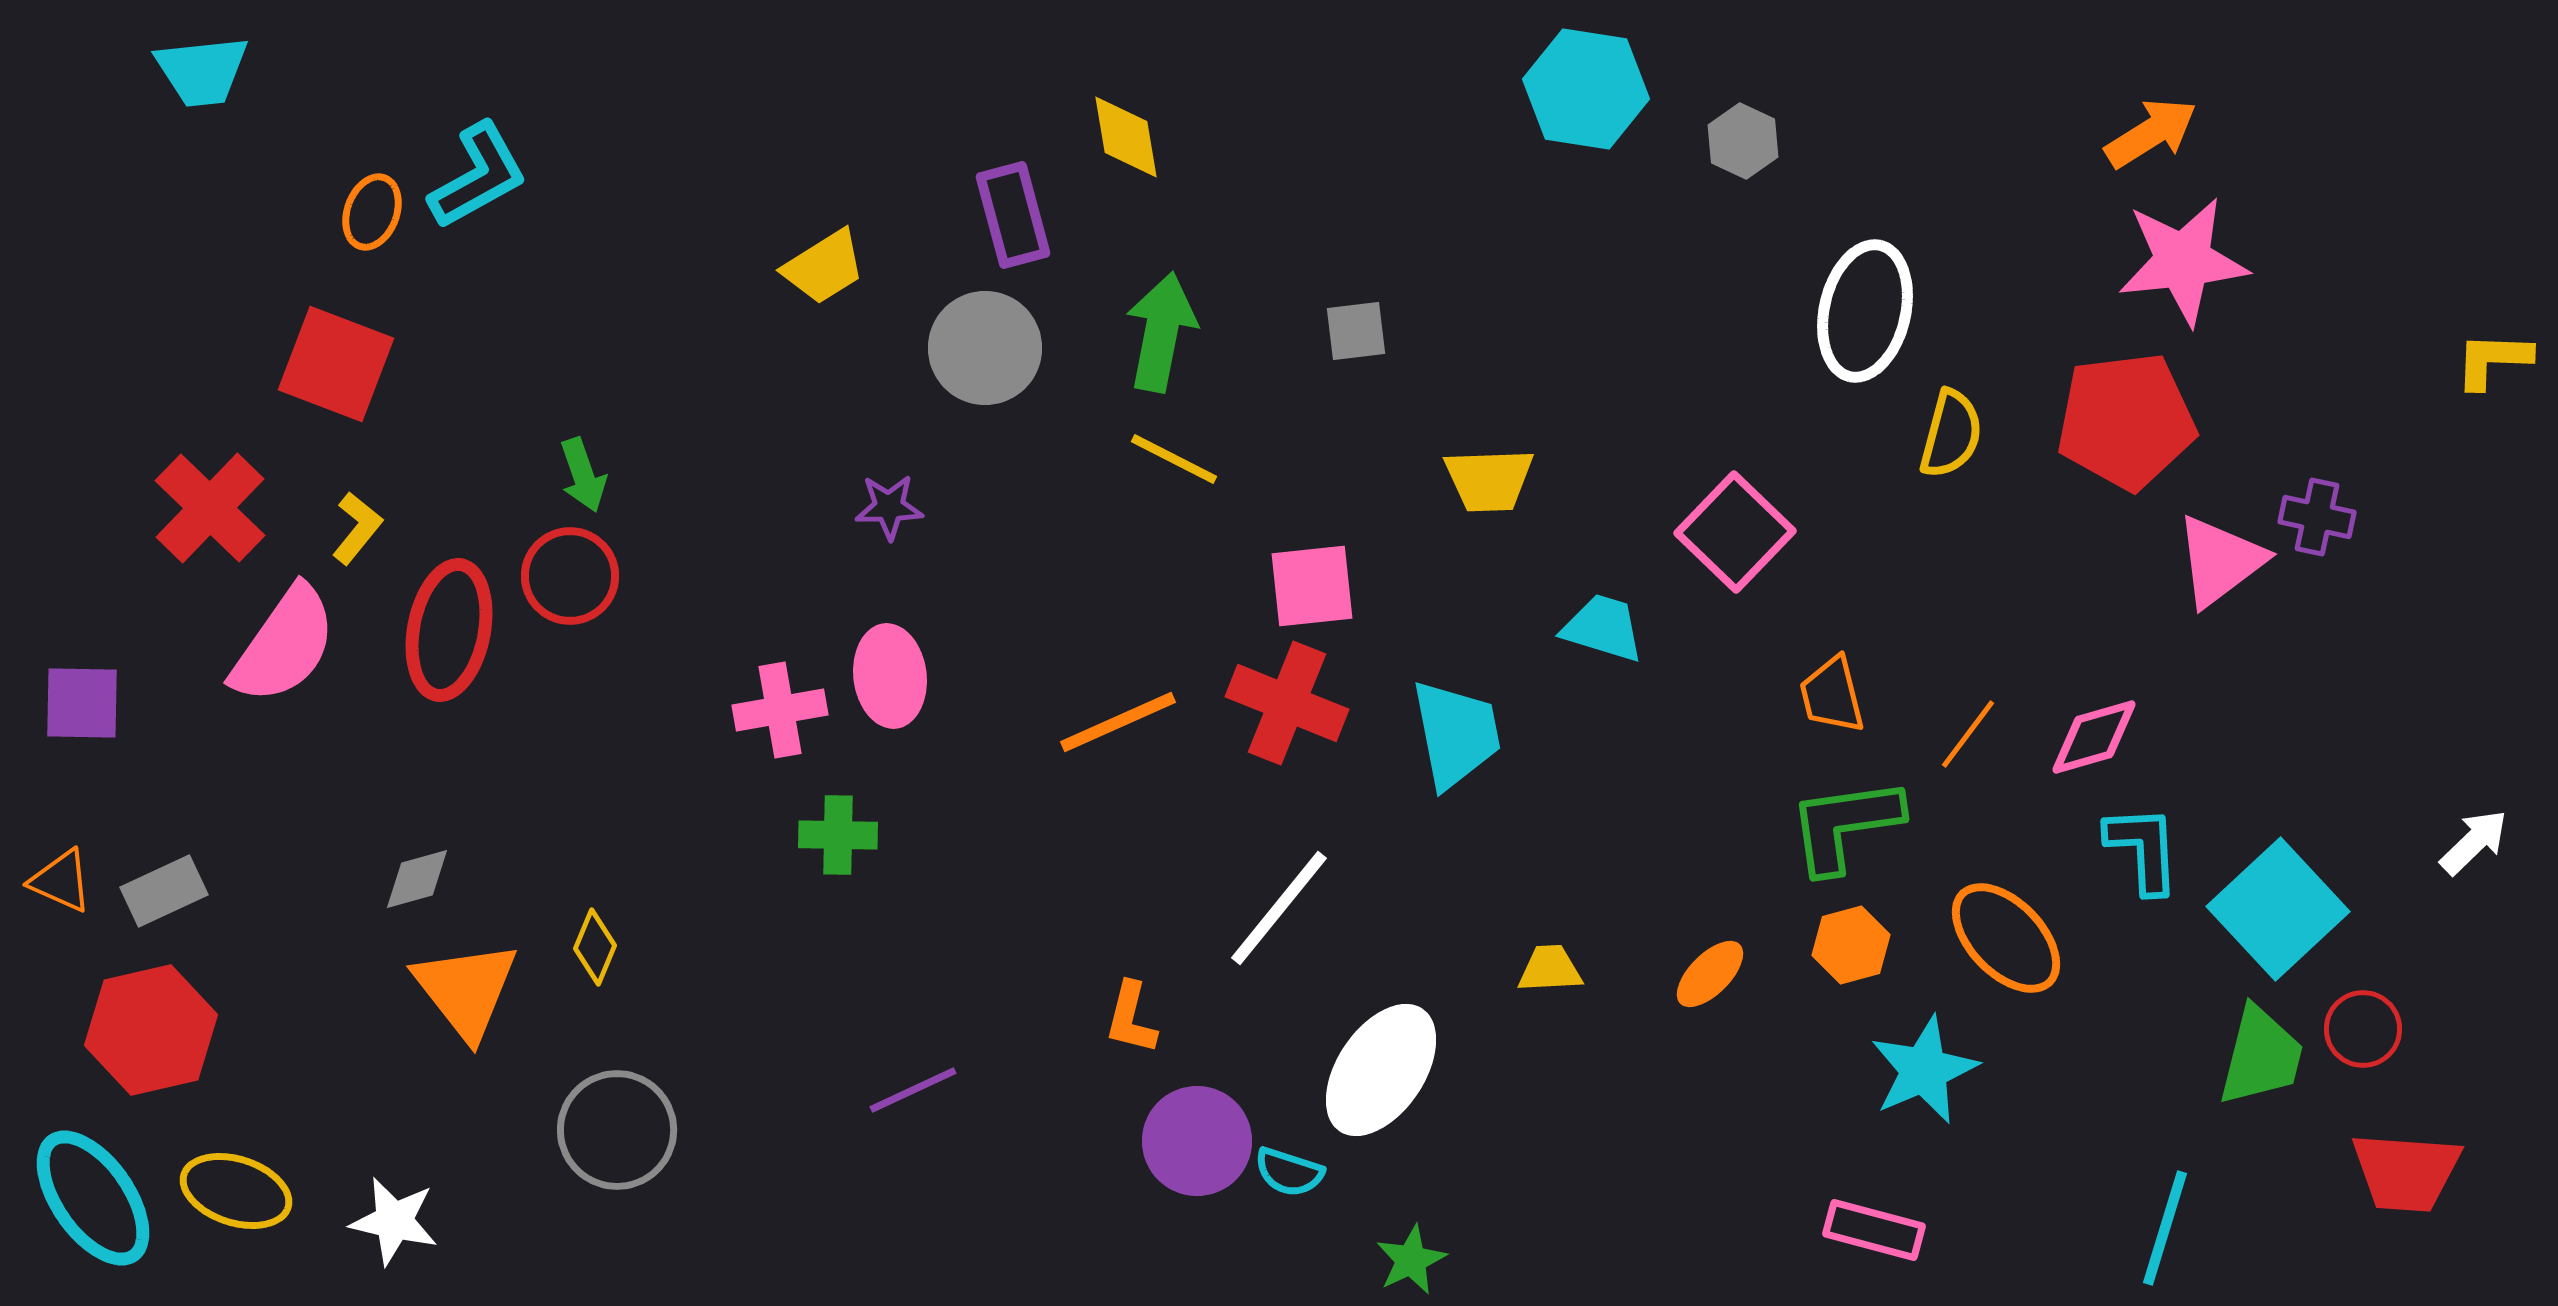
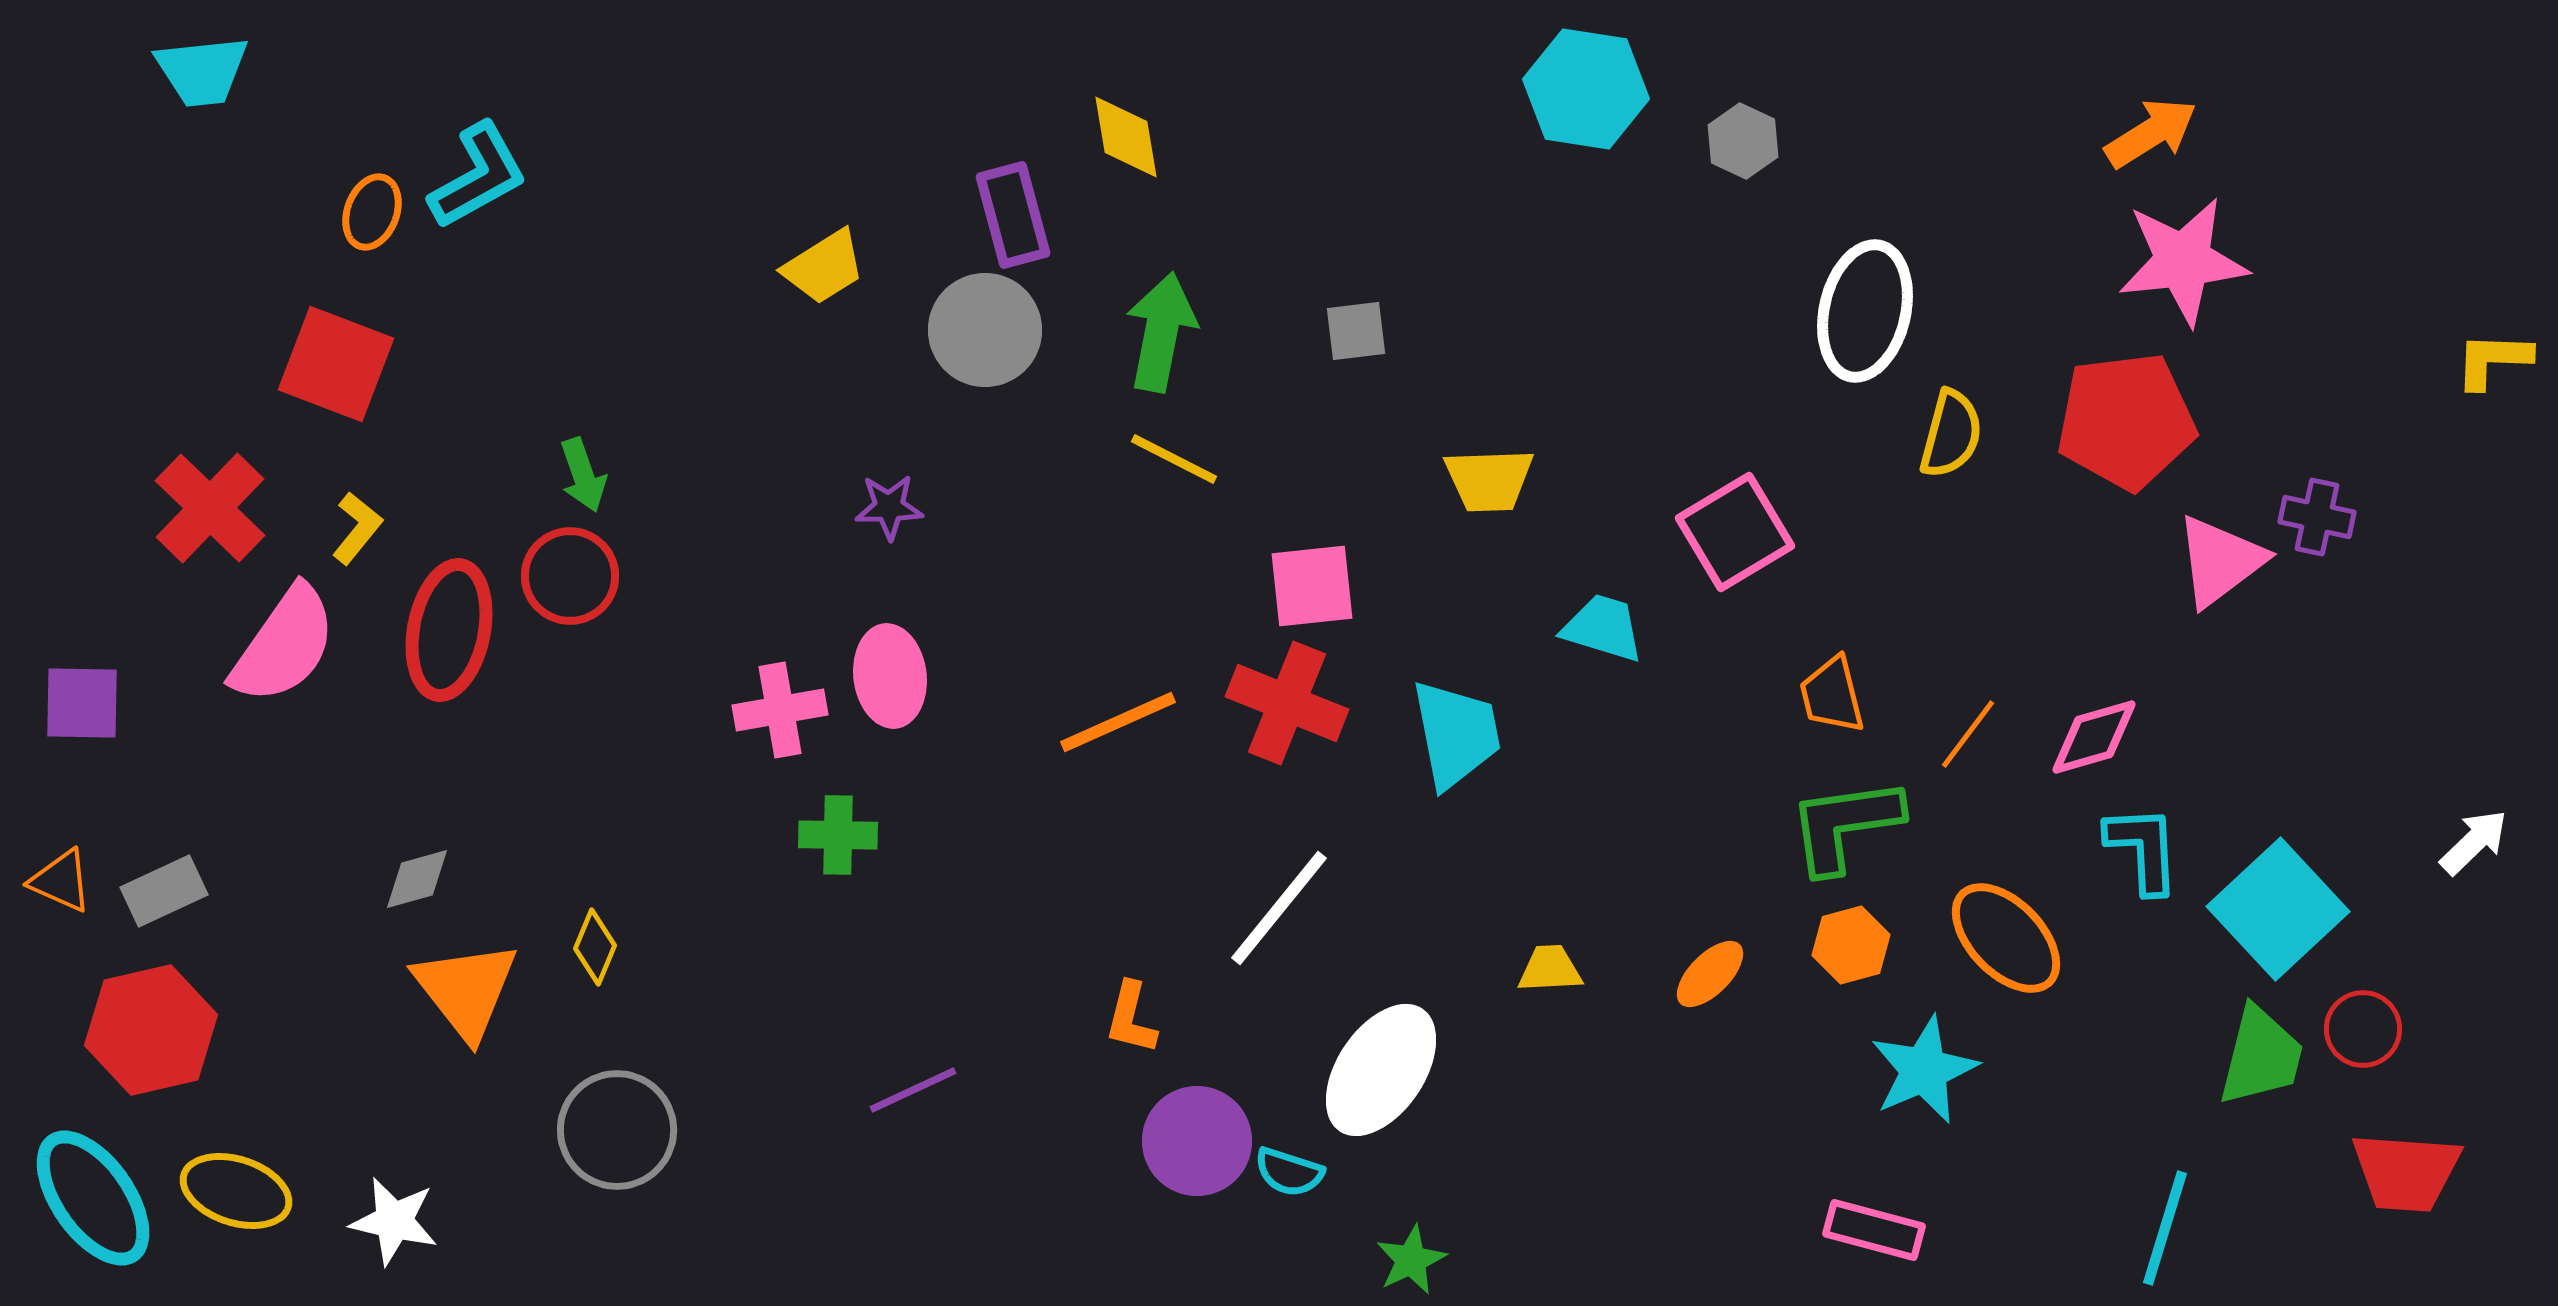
gray circle at (985, 348): moved 18 px up
pink square at (1735, 532): rotated 15 degrees clockwise
